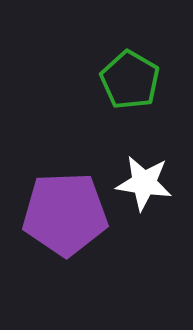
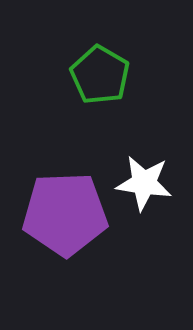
green pentagon: moved 30 px left, 5 px up
